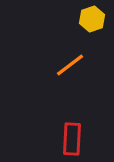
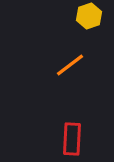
yellow hexagon: moved 3 px left, 3 px up
